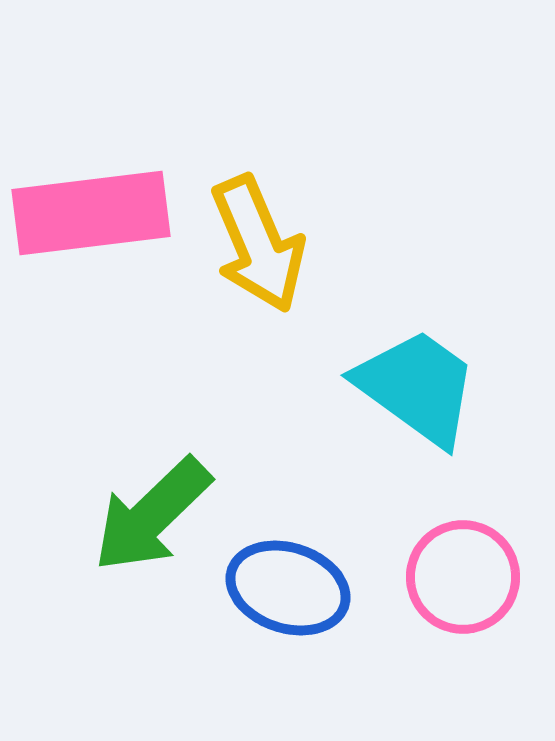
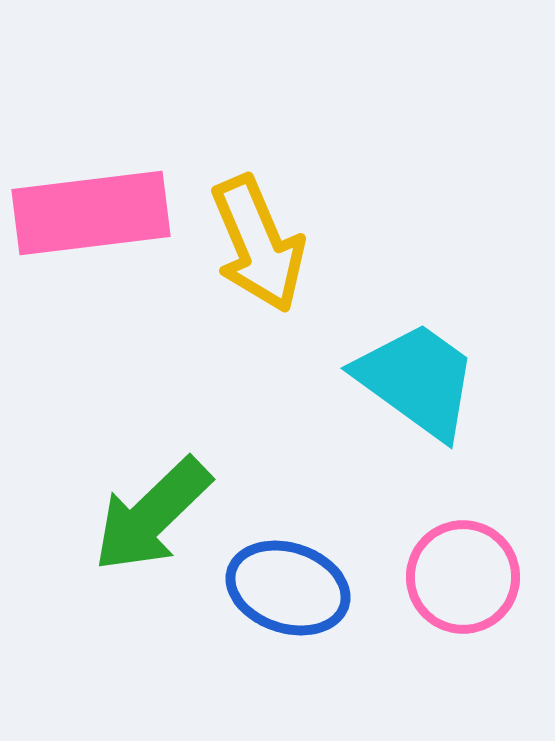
cyan trapezoid: moved 7 px up
